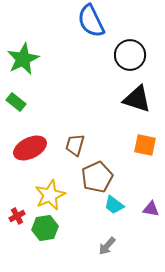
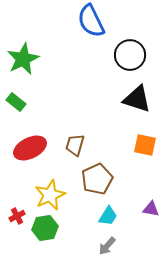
brown pentagon: moved 2 px down
cyan trapezoid: moved 6 px left, 11 px down; rotated 95 degrees counterclockwise
